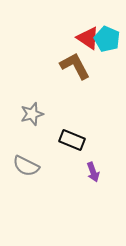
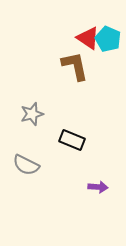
cyan pentagon: moved 1 px right
brown L-shape: rotated 16 degrees clockwise
gray semicircle: moved 1 px up
purple arrow: moved 5 px right, 15 px down; rotated 66 degrees counterclockwise
